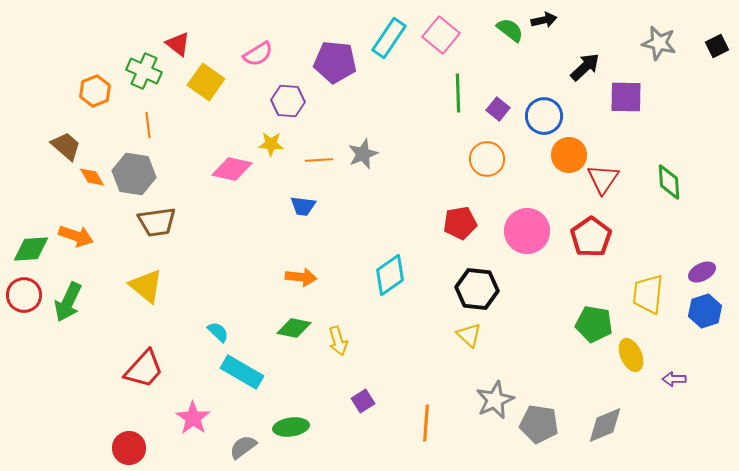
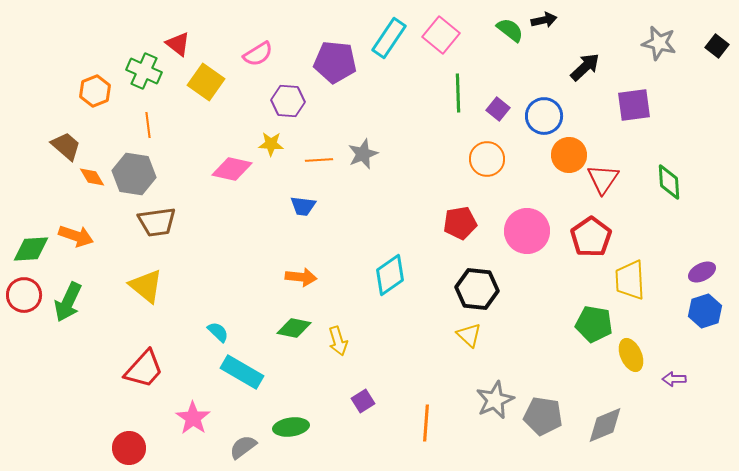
black square at (717, 46): rotated 25 degrees counterclockwise
purple square at (626, 97): moved 8 px right, 8 px down; rotated 9 degrees counterclockwise
yellow trapezoid at (648, 294): moved 18 px left, 14 px up; rotated 9 degrees counterclockwise
gray pentagon at (539, 424): moved 4 px right, 8 px up
